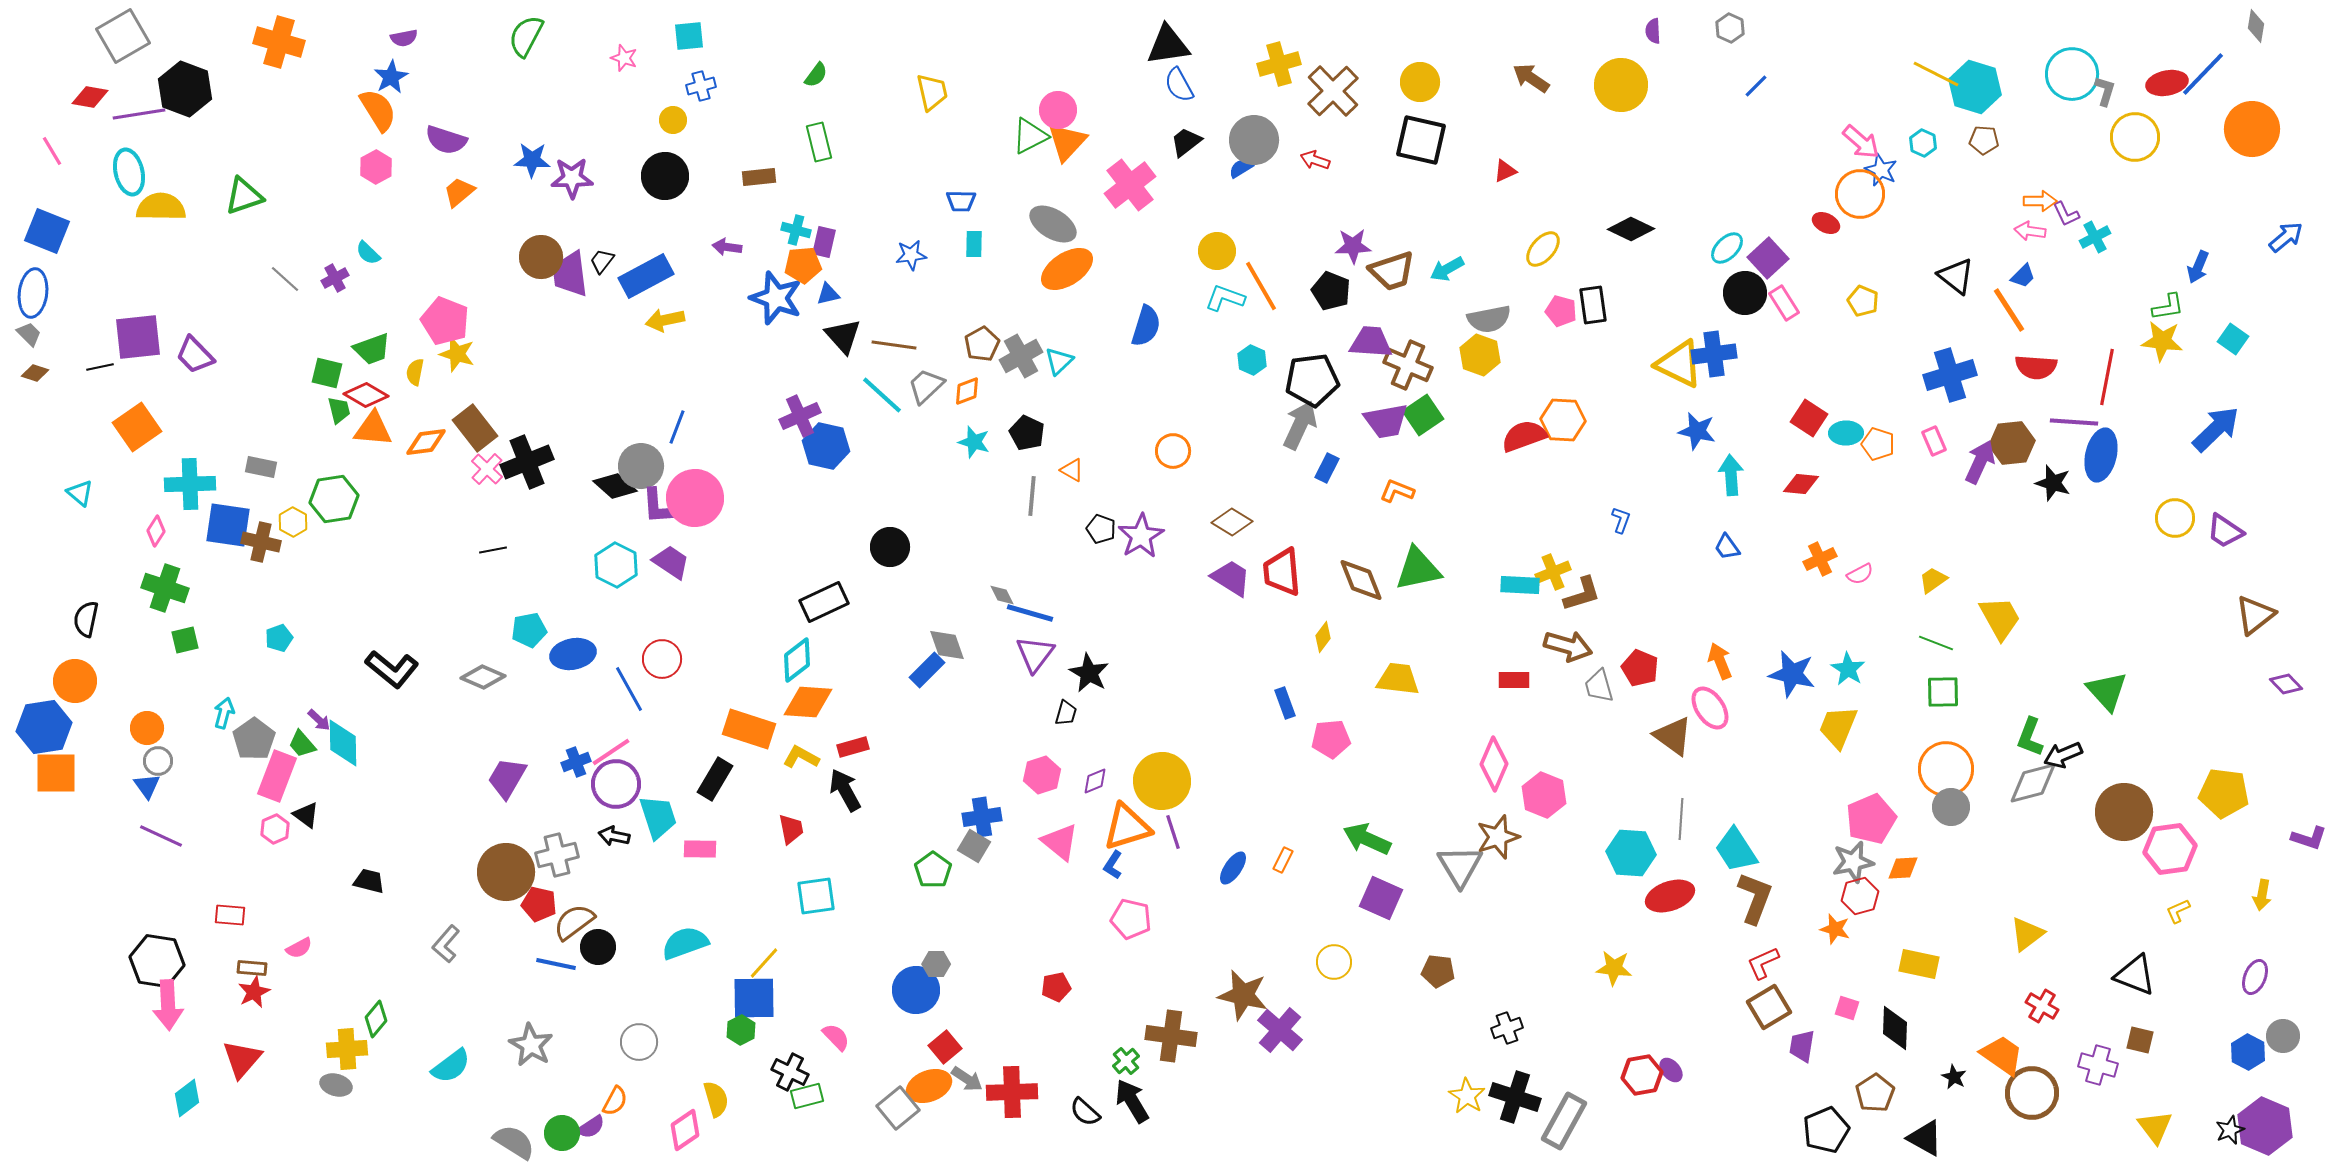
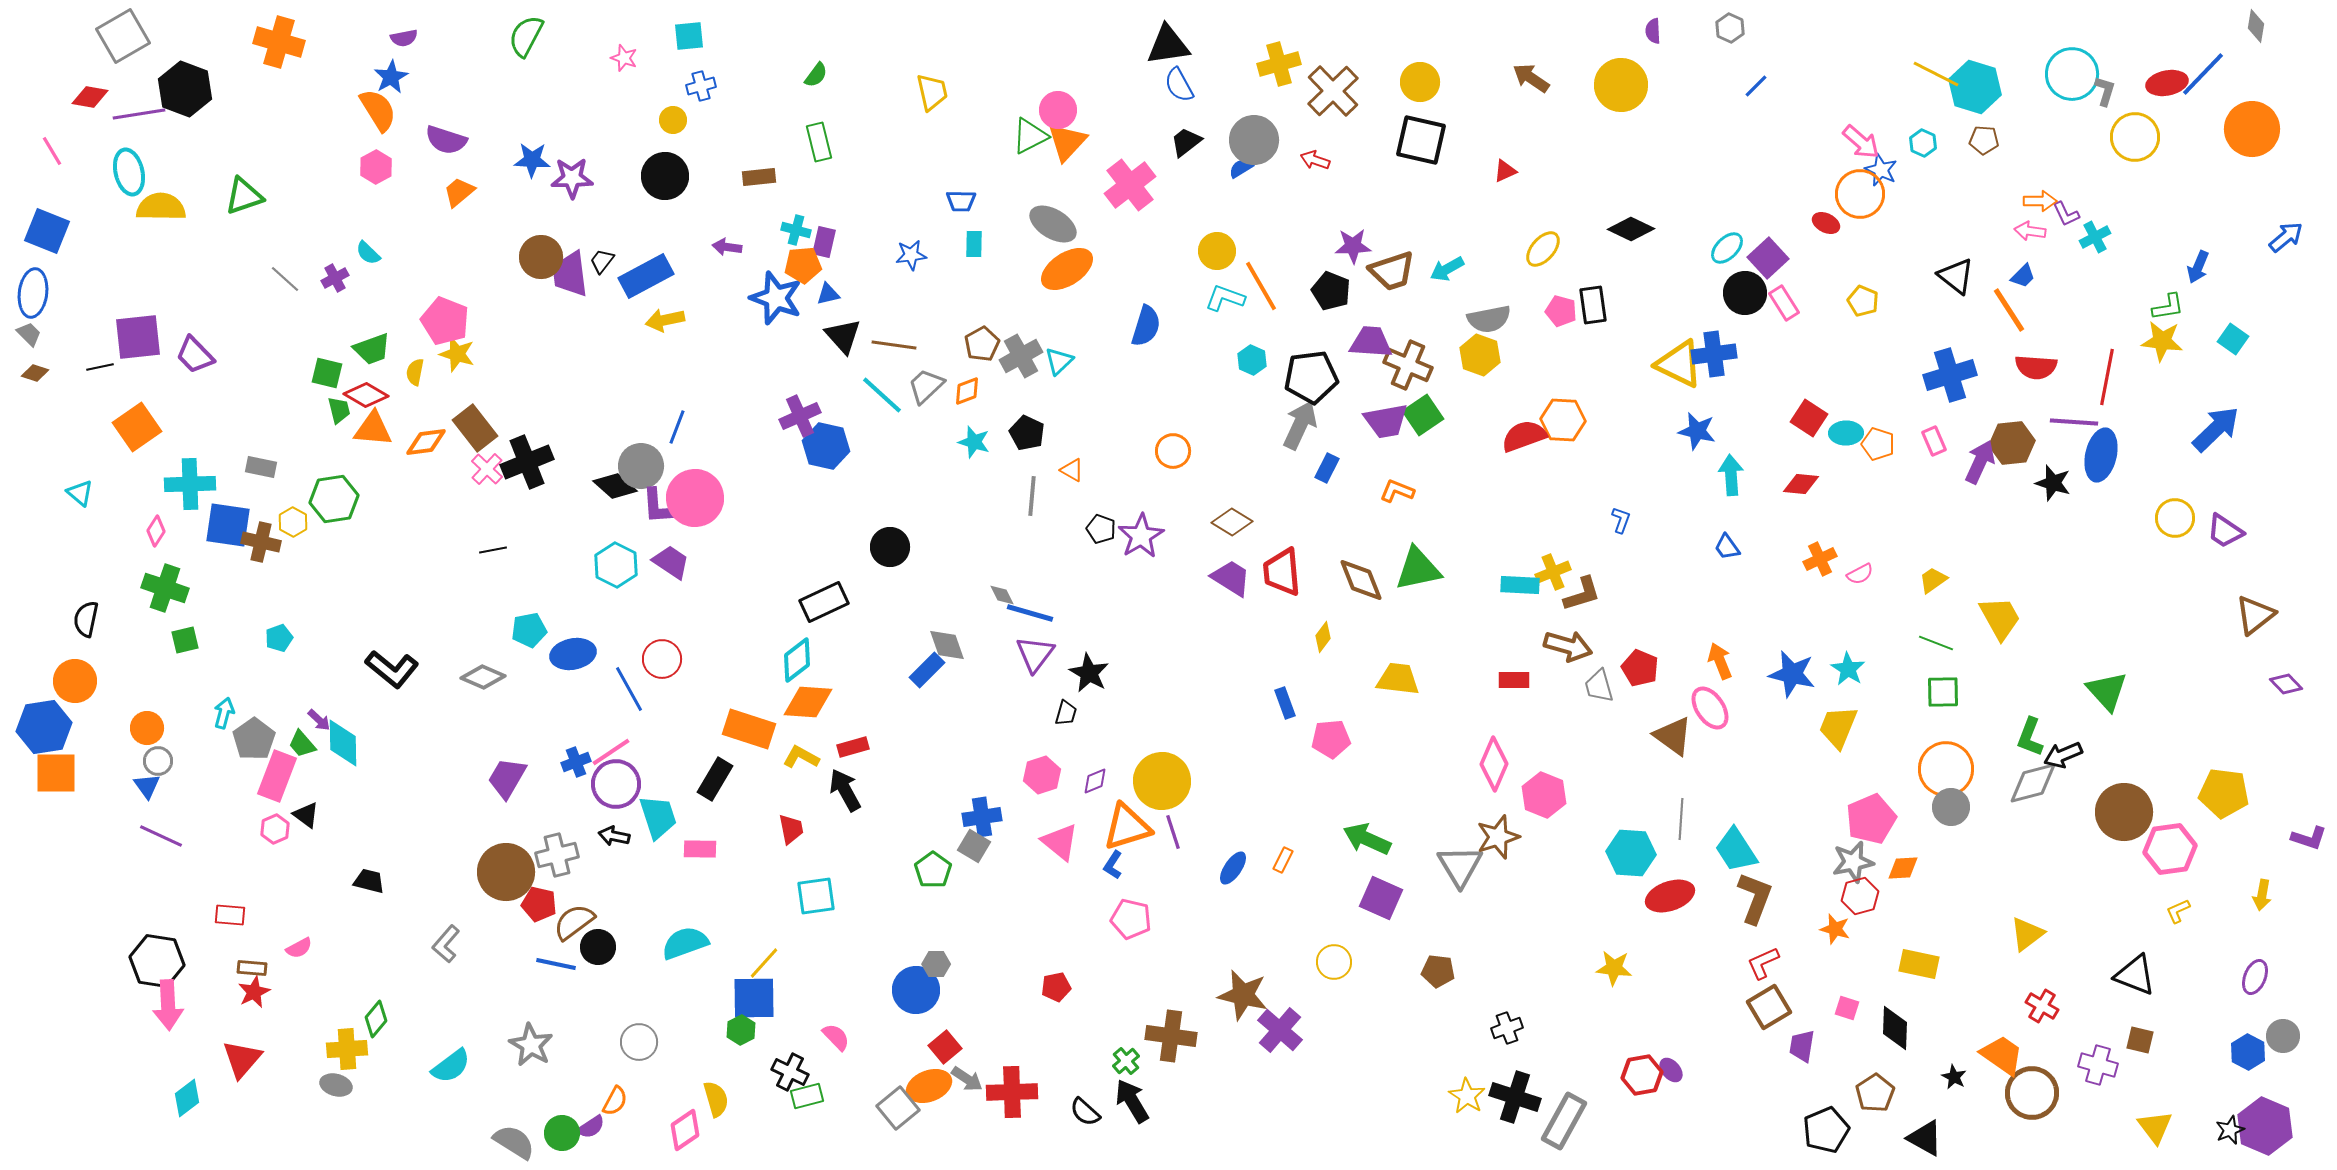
black pentagon at (1312, 380): moved 1 px left, 3 px up
